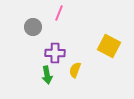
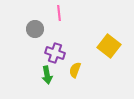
pink line: rotated 28 degrees counterclockwise
gray circle: moved 2 px right, 2 px down
yellow square: rotated 10 degrees clockwise
purple cross: rotated 18 degrees clockwise
